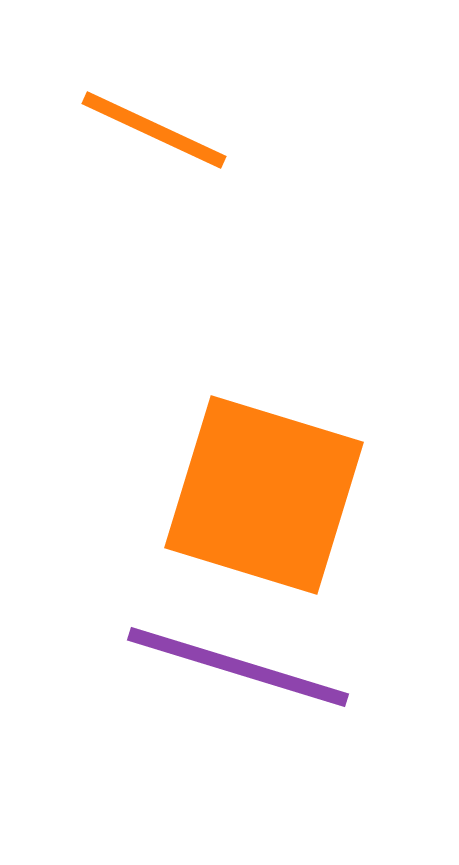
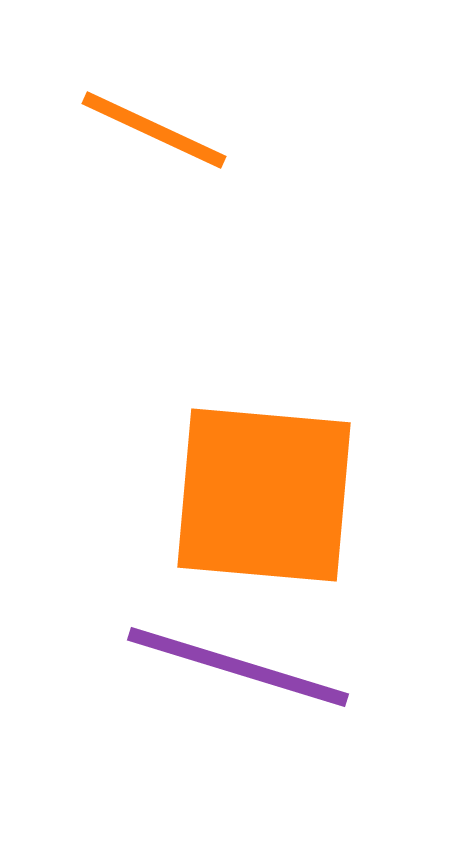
orange square: rotated 12 degrees counterclockwise
